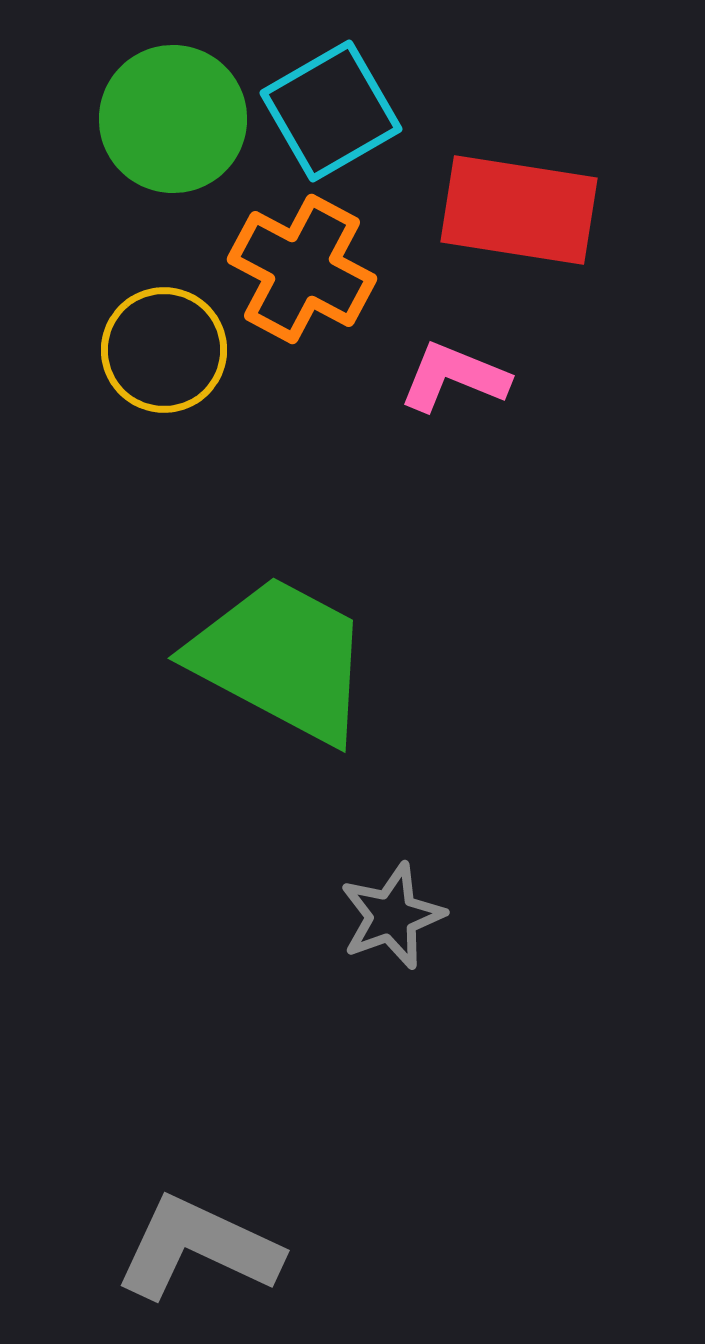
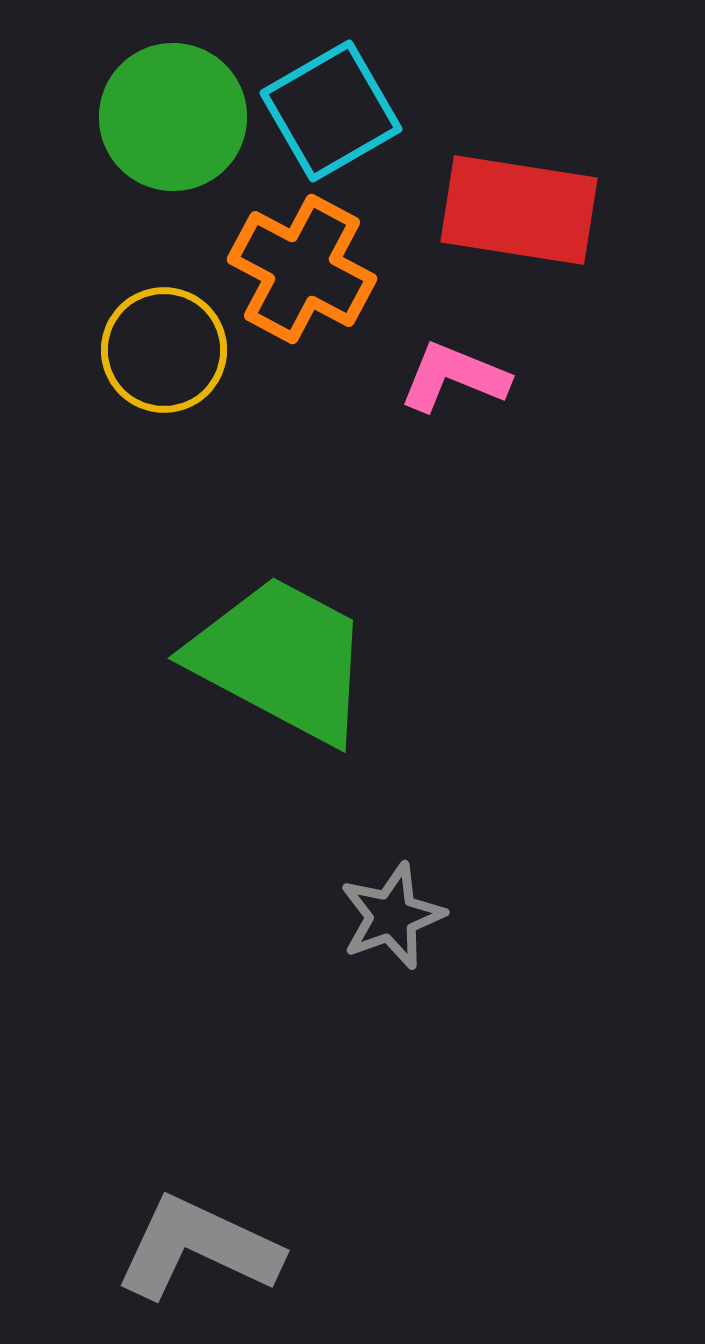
green circle: moved 2 px up
